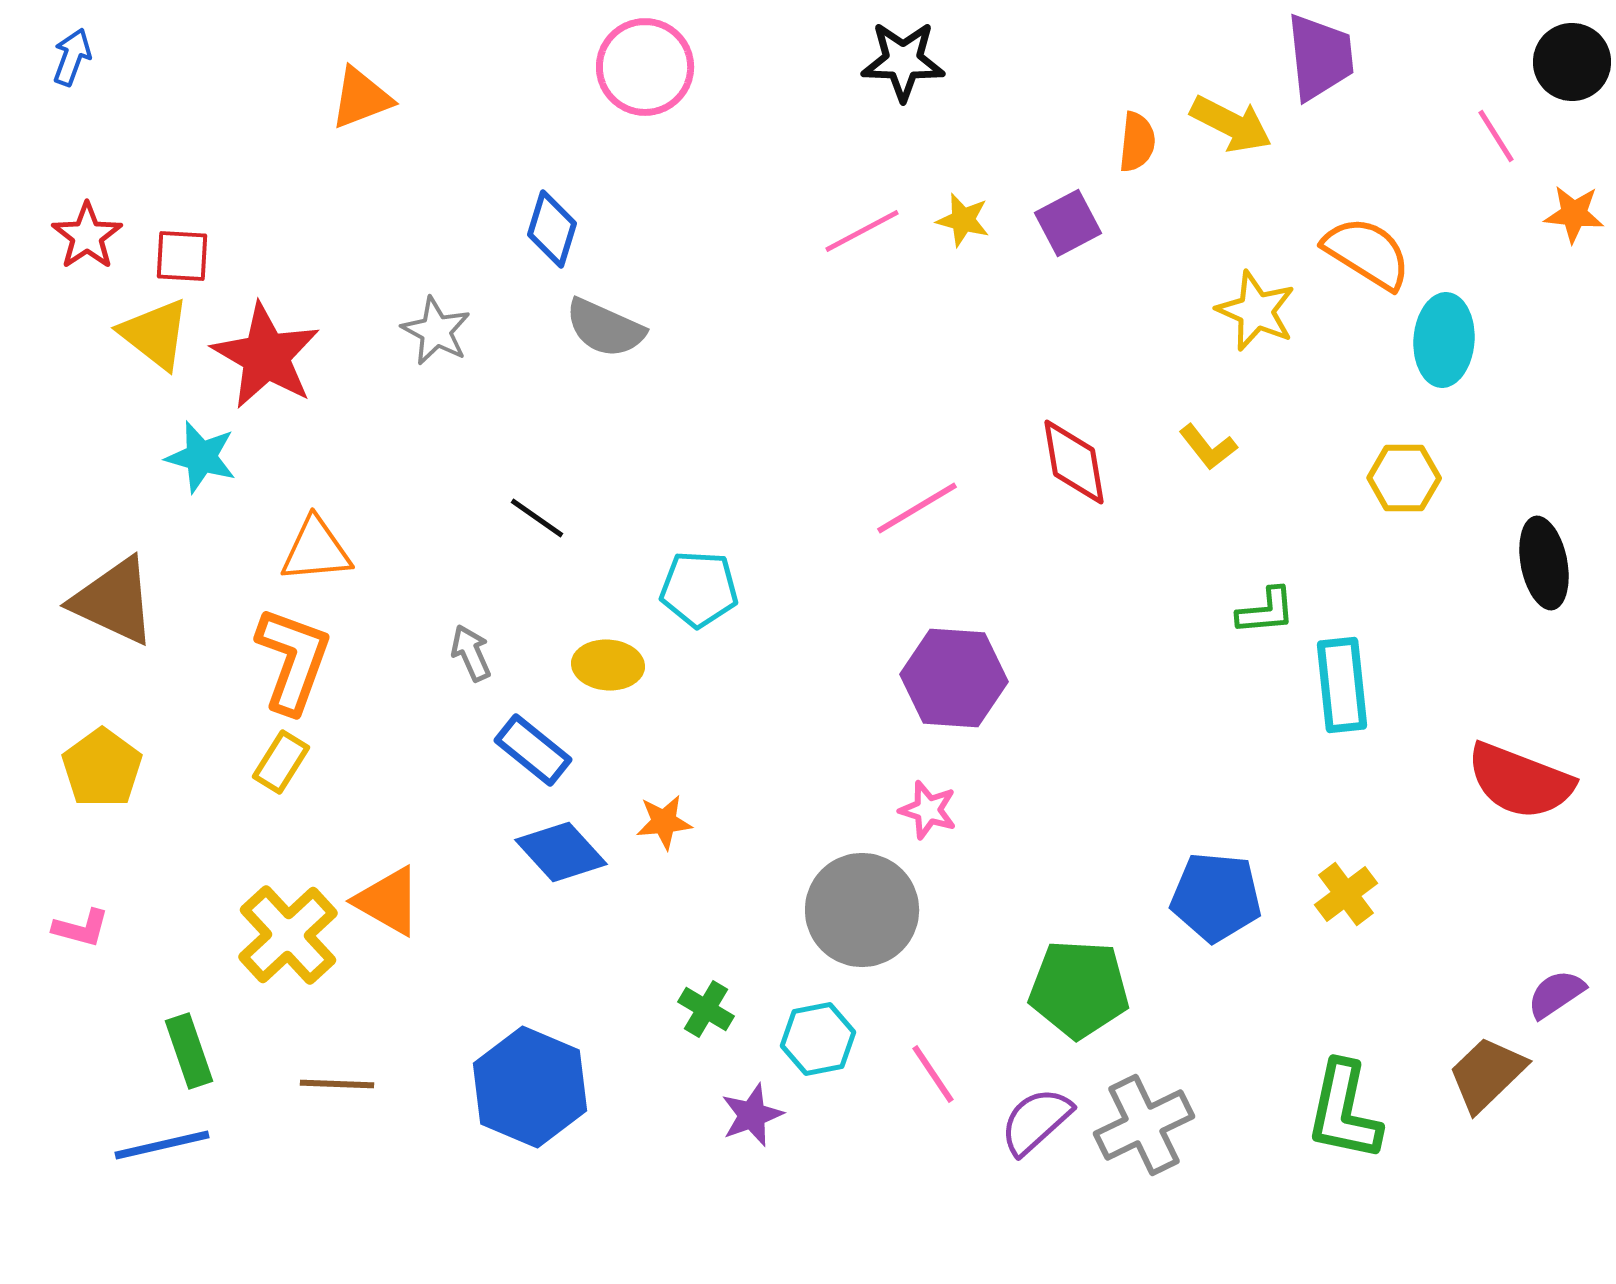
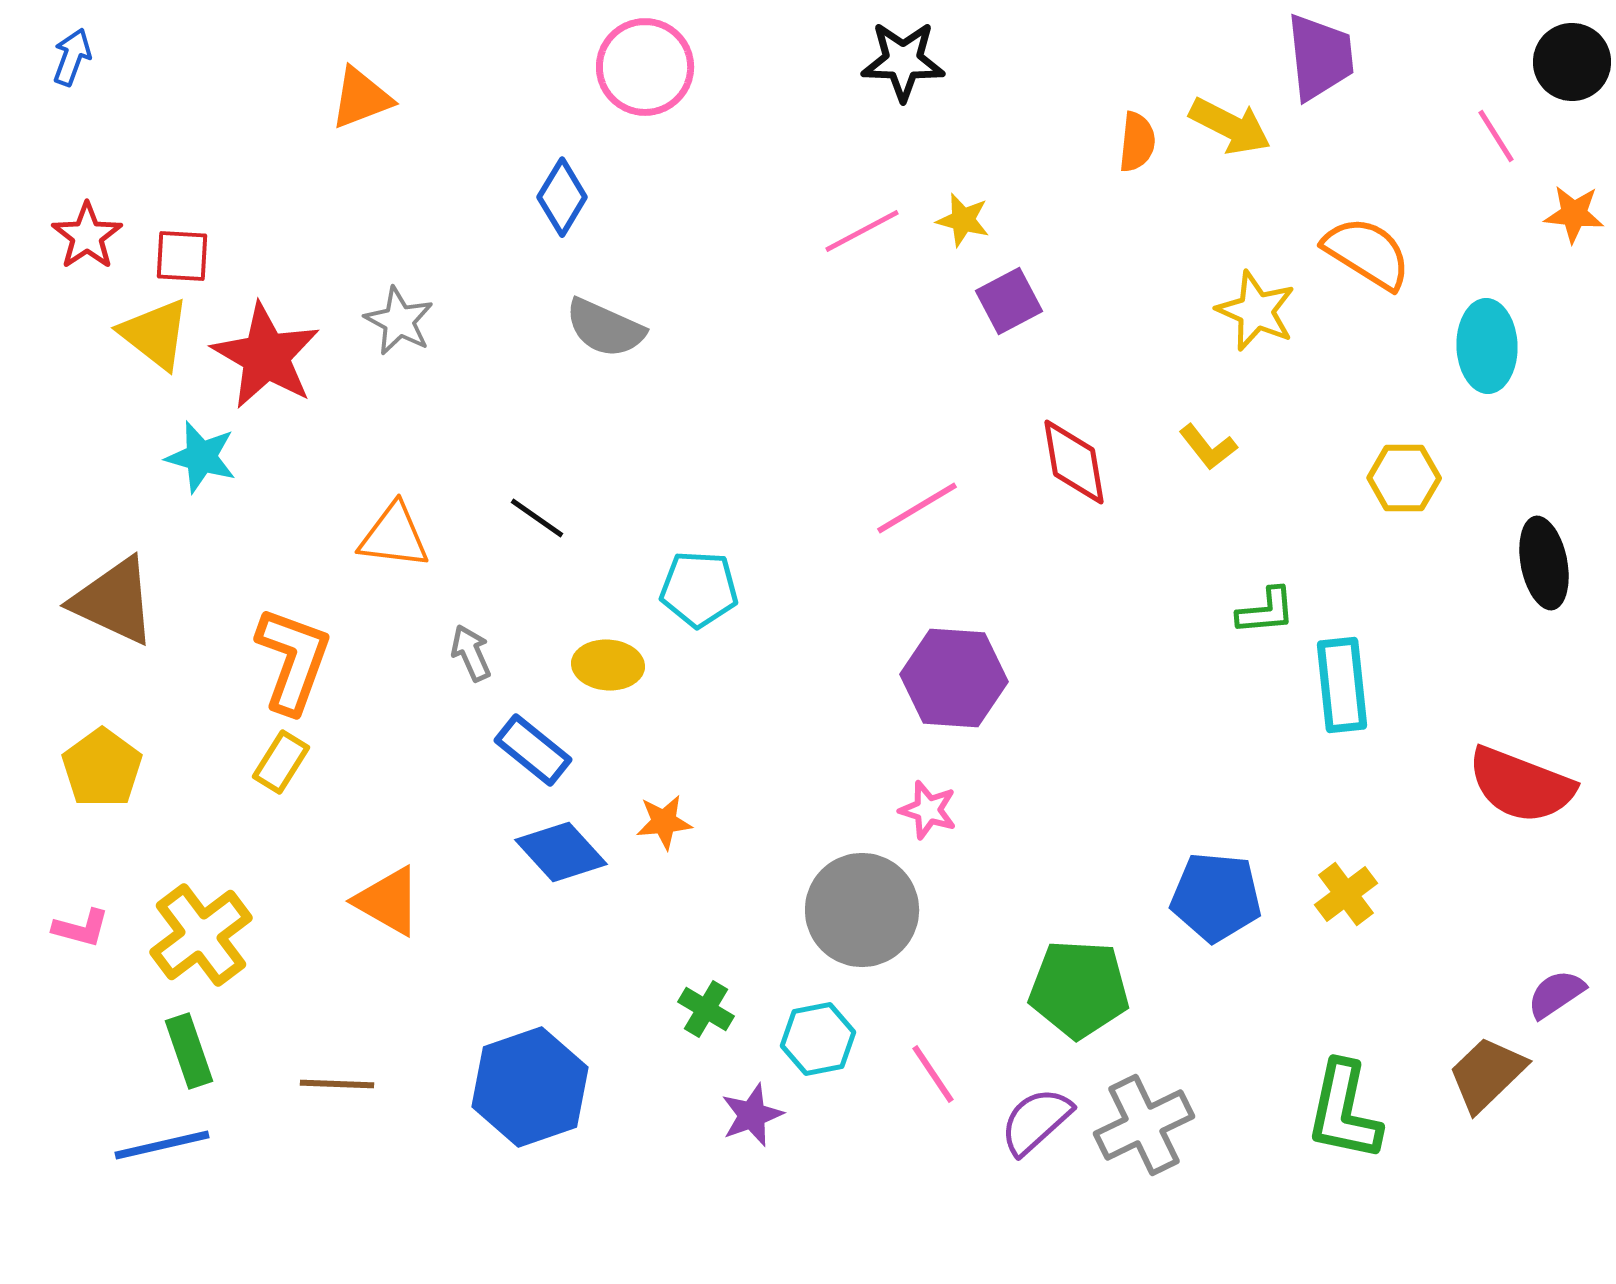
yellow arrow at (1231, 124): moved 1 px left, 2 px down
purple square at (1068, 223): moved 59 px left, 78 px down
blue diamond at (552, 229): moved 10 px right, 32 px up; rotated 14 degrees clockwise
gray star at (436, 331): moved 37 px left, 10 px up
cyan ellipse at (1444, 340): moved 43 px right, 6 px down; rotated 6 degrees counterclockwise
orange triangle at (316, 550): moved 78 px right, 14 px up; rotated 12 degrees clockwise
red semicircle at (1520, 781): moved 1 px right, 4 px down
yellow cross at (288, 935): moved 87 px left; rotated 6 degrees clockwise
blue hexagon at (530, 1087): rotated 18 degrees clockwise
